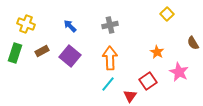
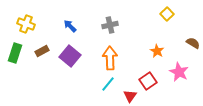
brown semicircle: rotated 152 degrees clockwise
orange star: moved 1 px up
